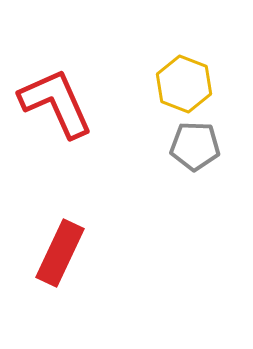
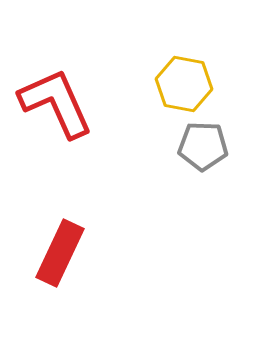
yellow hexagon: rotated 10 degrees counterclockwise
gray pentagon: moved 8 px right
